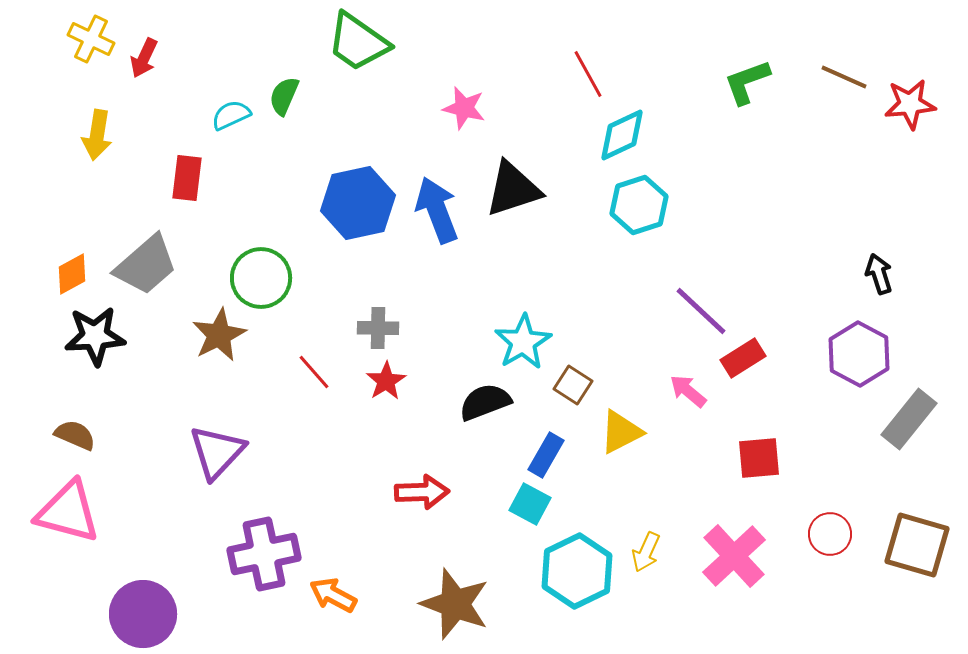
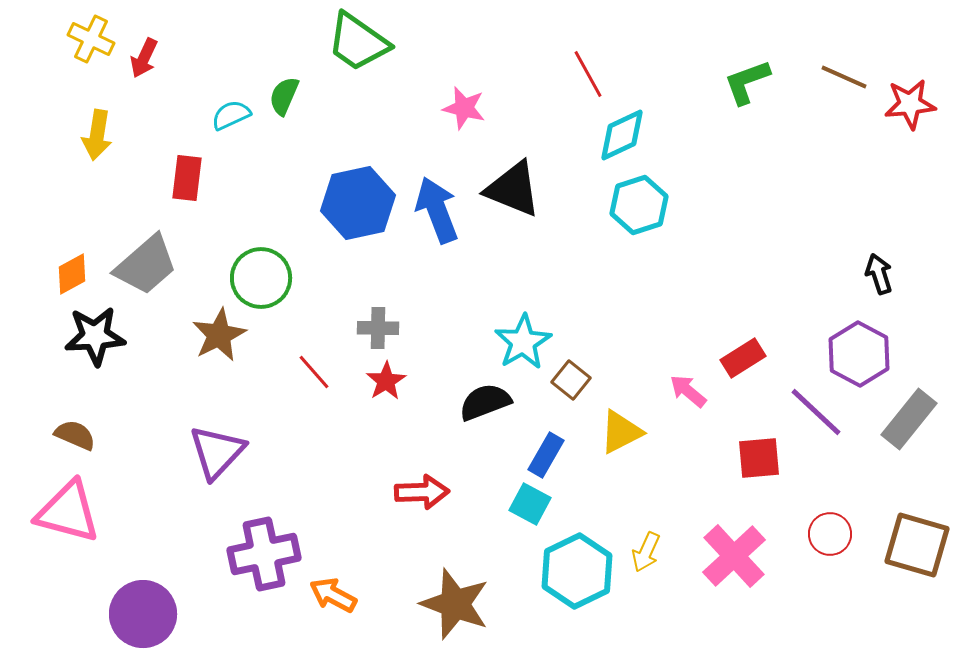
black triangle at (513, 189): rotated 40 degrees clockwise
purple line at (701, 311): moved 115 px right, 101 px down
brown square at (573, 385): moved 2 px left, 5 px up; rotated 6 degrees clockwise
